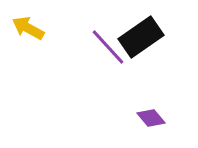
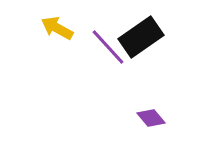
yellow arrow: moved 29 px right
